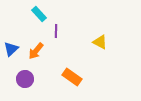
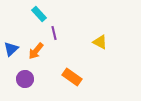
purple line: moved 2 px left, 2 px down; rotated 16 degrees counterclockwise
